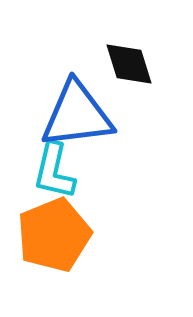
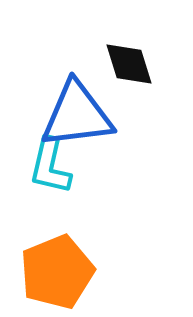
cyan L-shape: moved 4 px left, 5 px up
orange pentagon: moved 3 px right, 37 px down
